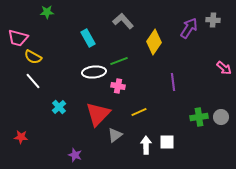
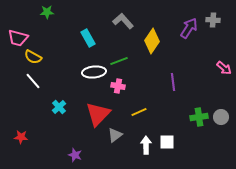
yellow diamond: moved 2 px left, 1 px up
